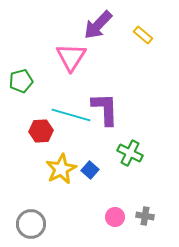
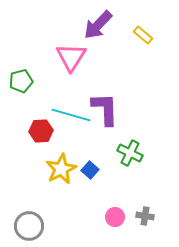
gray circle: moved 2 px left, 2 px down
